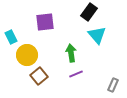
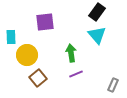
black rectangle: moved 8 px right
cyan rectangle: rotated 24 degrees clockwise
brown square: moved 1 px left, 2 px down
